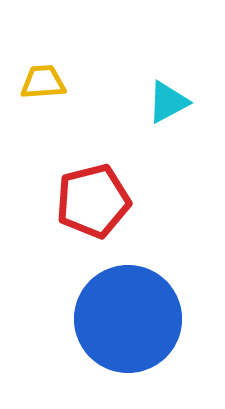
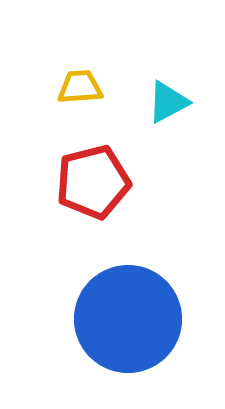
yellow trapezoid: moved 37 px right, 5 px down
red pentagon: moved 19 px up
